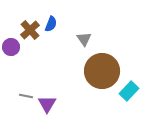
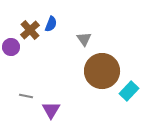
purple triangle: moved 4 px right, 6 px down
